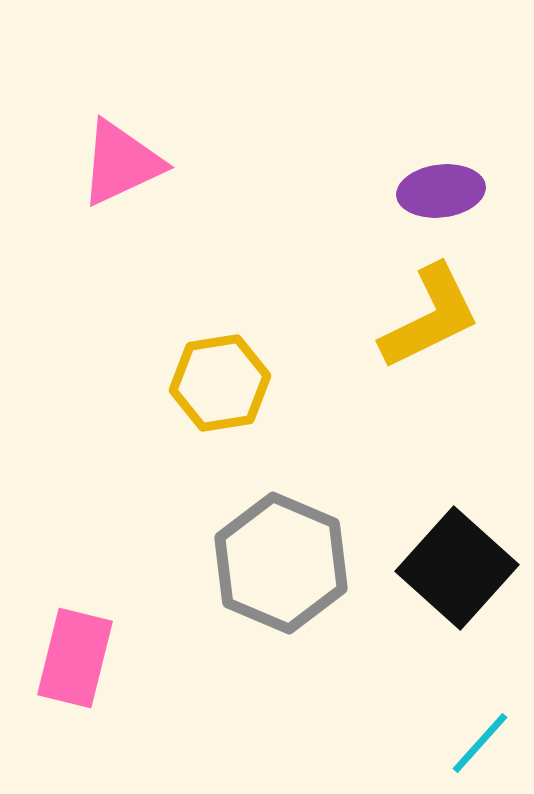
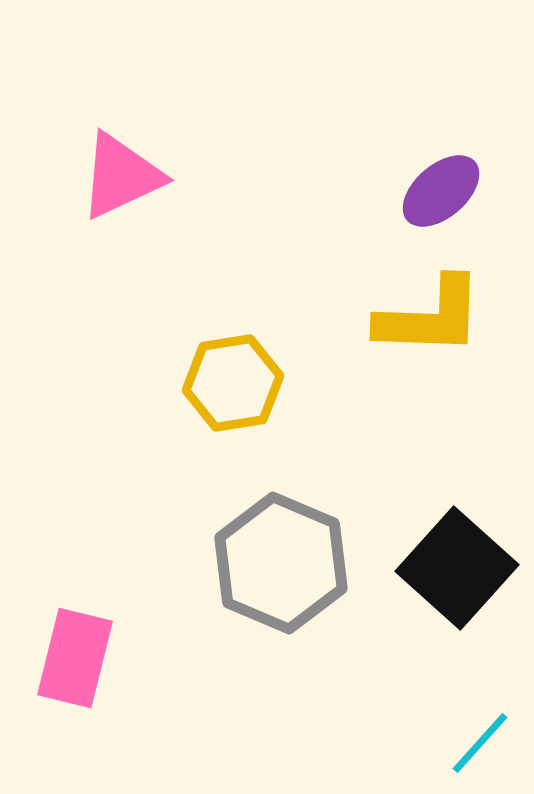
pink triangle: moved 13 px down
purple ellipse: rotated 34 degrees counterclockwise
yellow L-shape: rotated 28 degrees clockwise
yellow hexagon: moved 13 px right
